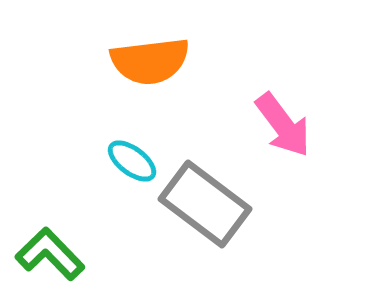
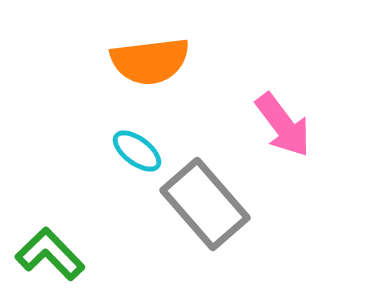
cyan ellipse: moved 5 px right, 10 px up
gray rectangle: rotated 12 degrees clockwise
